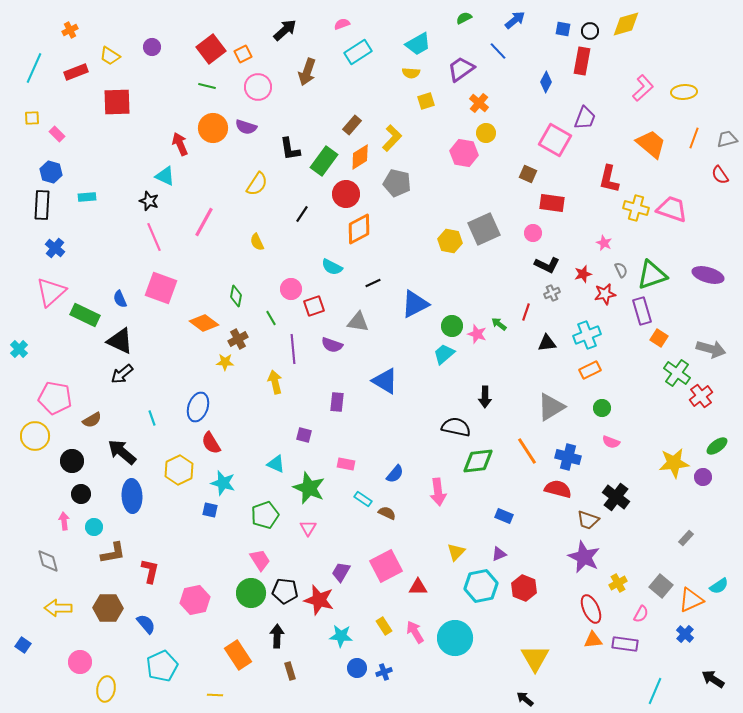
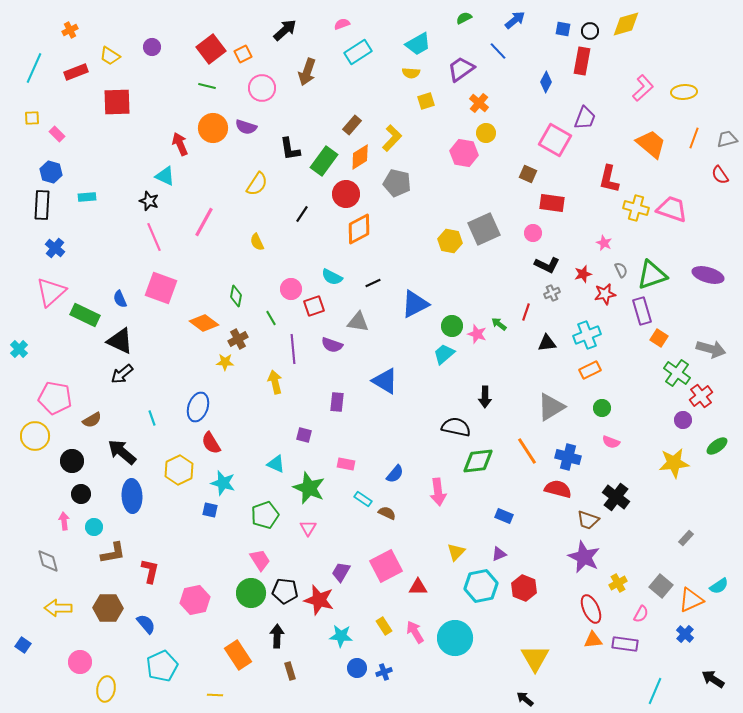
pink circle at (258, 87): moved 4 px right, 1 px down
cyan semicircle at (332, 267): moved 10 px down
purple circle at (703, 477): moved 20 px left, 57 px up
